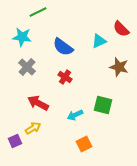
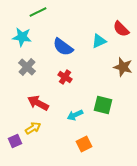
brown star: moved 4 px right
